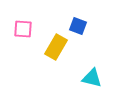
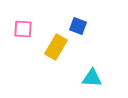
cyan triangle: rotated 10 degrees counterclockwise
